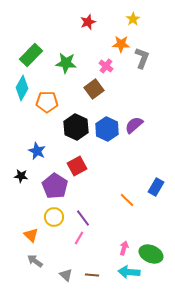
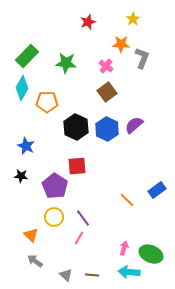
green rectangle: moved 4 px left, 1 px down
brown square: moved 13 px right, 3 px down
blue star: moved 11 px left, 5 px up
red square: rotated 24 degrees clockwise
blue rectangle: moved 1 px right, 3 px down; rotated 24 degrees clockwise
